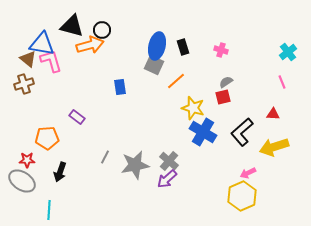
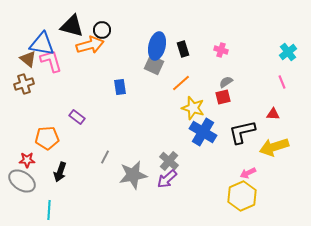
black rectangle: moved 2 px down
orange line: moved 5 px right, 2 px down
black L-shape: rotated 28 degrees clockwise
gray star: moved 2 px left, 10 px down
